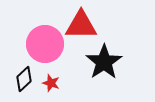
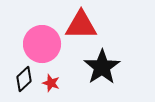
pink circle: moved 3 px left
black star: moved 2 px left, 5 px down
